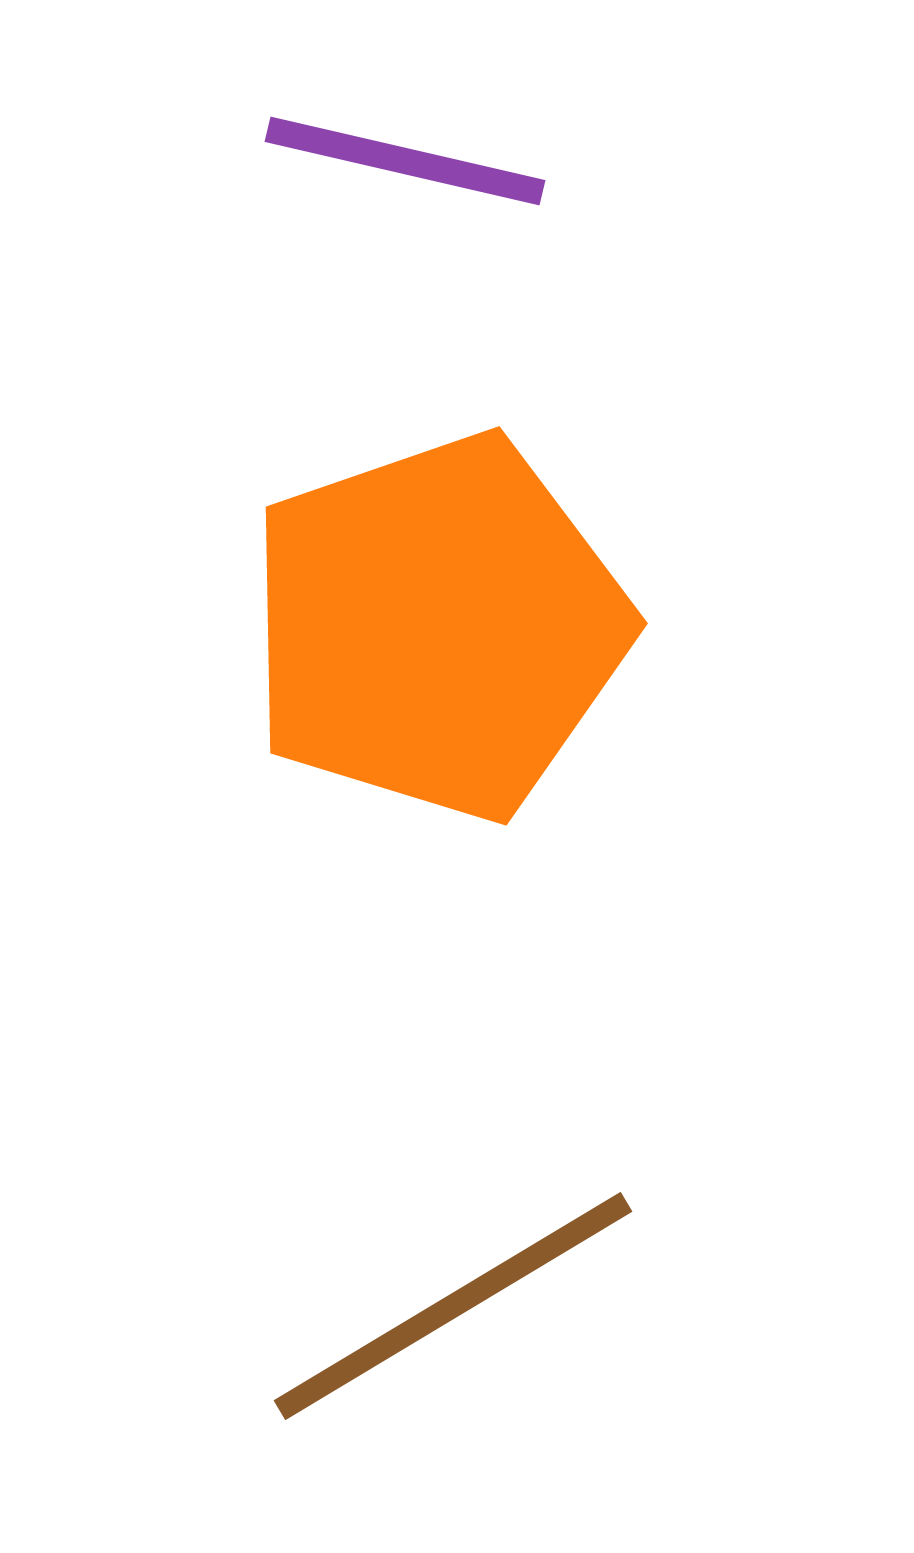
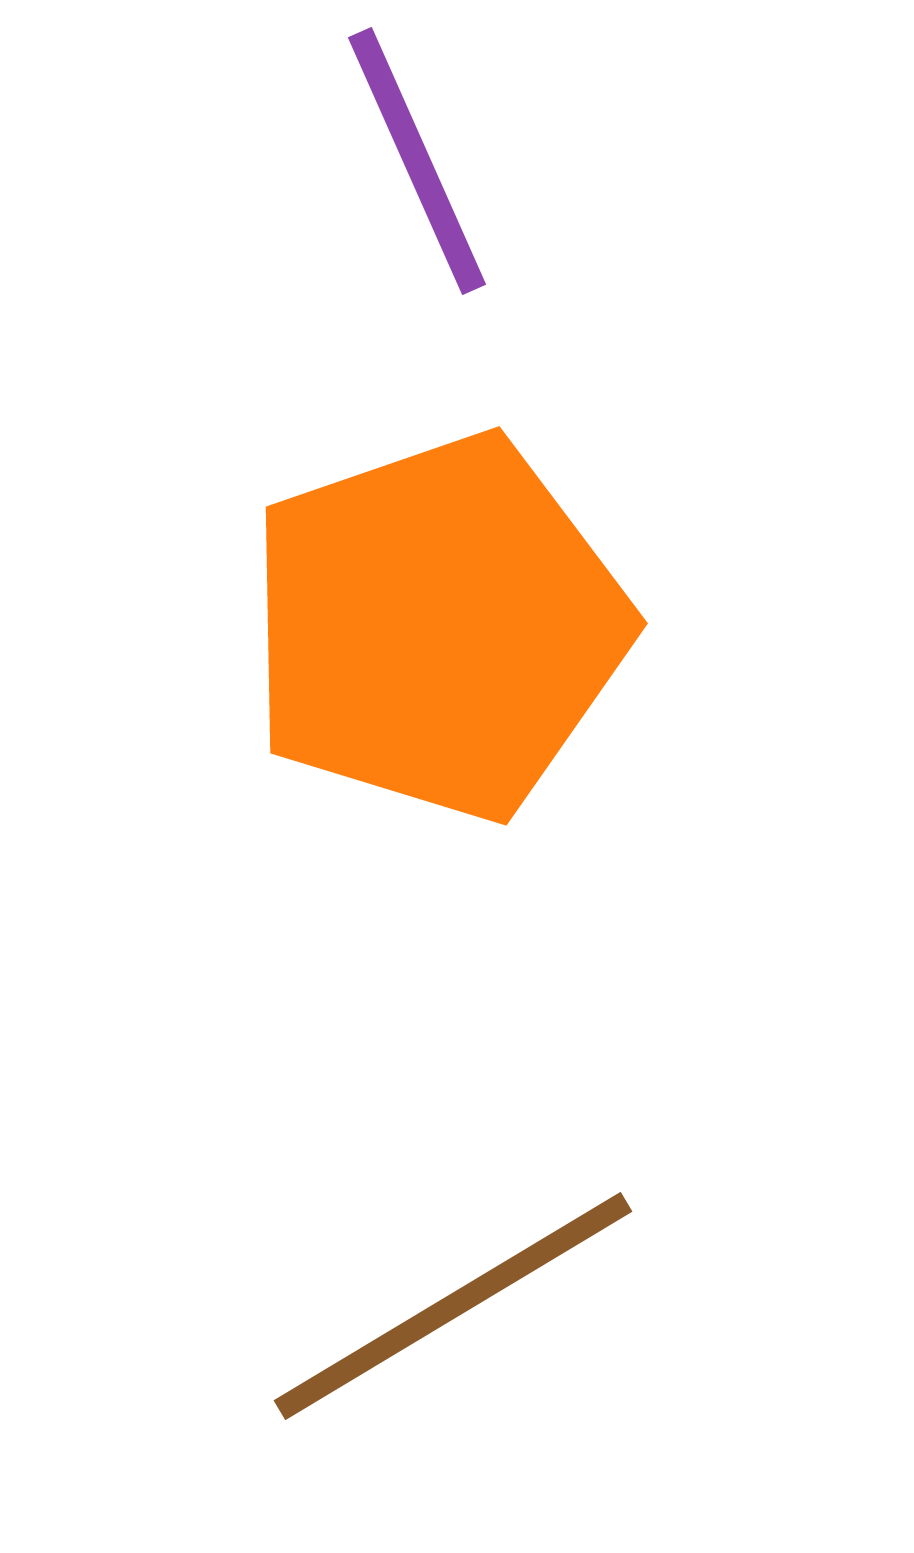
purple line: moved 12 px right; rotated 53 degrees clockwise
